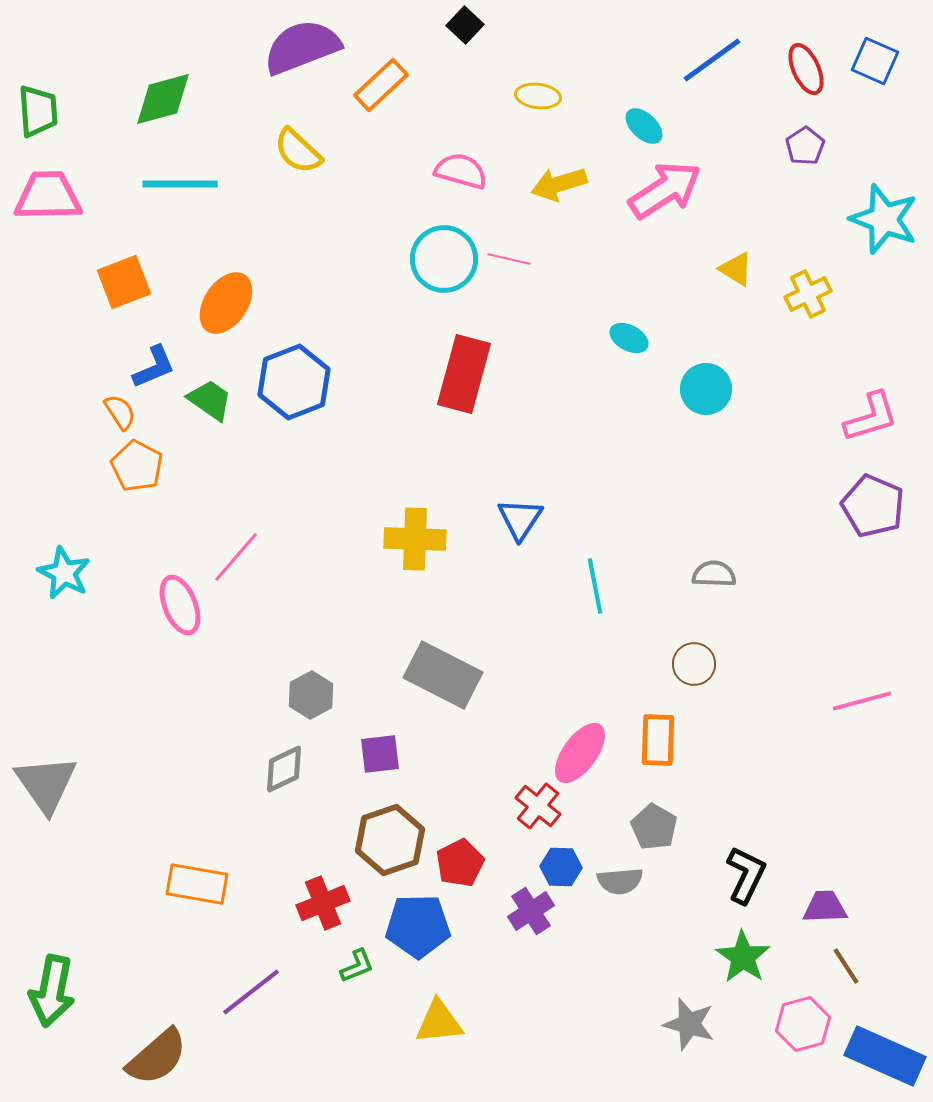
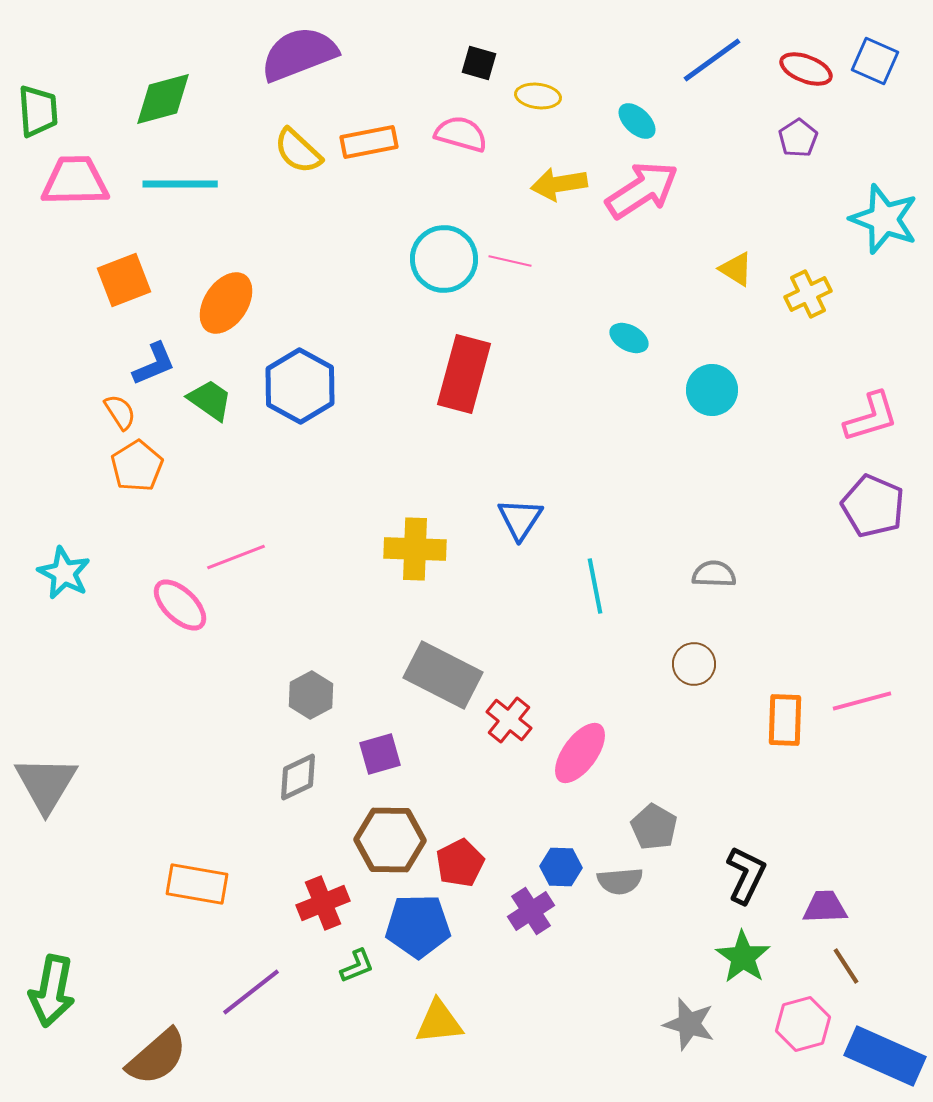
black square at (465, 25): moved 14 px right, 38 px down; rotated 27 degrees counterclockwise
purple semicircle at (302, 47): moved 3 px left, 7 px down
red ellipse at (806, 69): rotated 45 degrees counterclockwise
orange rectangle at (381, 85): moved 12 px left, 57 px down; rotated 32 degrees clockwise
cyan ellipse at (644, 126): moved 7 px left, 5 px up
purple pentagon at (805, 146): moved 7 px left, 8 px up
pink semicircle at (461, 171): moved 37 px up
yellow arrow at (559, 184): rotated 8 degrees clockwise
pink arrow at (665, 190): moved 23 px left
pink trapezoid at (48, 196): moved 27 px right, 15 px up
pink line at (509, 259): moved 1 px right, 2 px down
orange square at (124, 282): moved 2 px up
blue L-shape at (154, 367): moved 3 px up
blue hexagon at (294, 382): moved 6 px right, 4 px down; rotated 10 degrees counterclockwise
cyan circle at (706, 389): moved 6 px right, 1 px down
orange pentagon at (137, 466): rotated 12 degrees clockwise
yellow cross at (415, 539): moved 10 px down
pink line at (236, 557): rotated 28 degrees clockwise
pink ellipse at (180, 605): rotated 24 degrees counterclockwise
orange rectangle at (658, 740): moved 127 px right, 20 px up
purple square at (380, 754): rotated 9 degrees counterclockwise
gray diamond at (284, 769): moved 14 px right, 8 px down
gray triangle at (46, 784): rotated 6 degrees clockwise
red cross at (538, 806): moved 29 px left, 86 px up
brown hexagon at (390, 840): rotated 20 degrees clockwise
